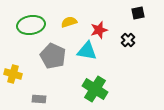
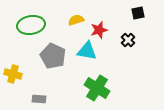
yellow semicircle: moved 7 px right, 2 px up
green cross: moved 2 px right, 1 px up
